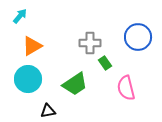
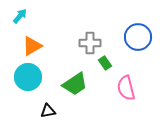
cyan circle: moved 2 px up
